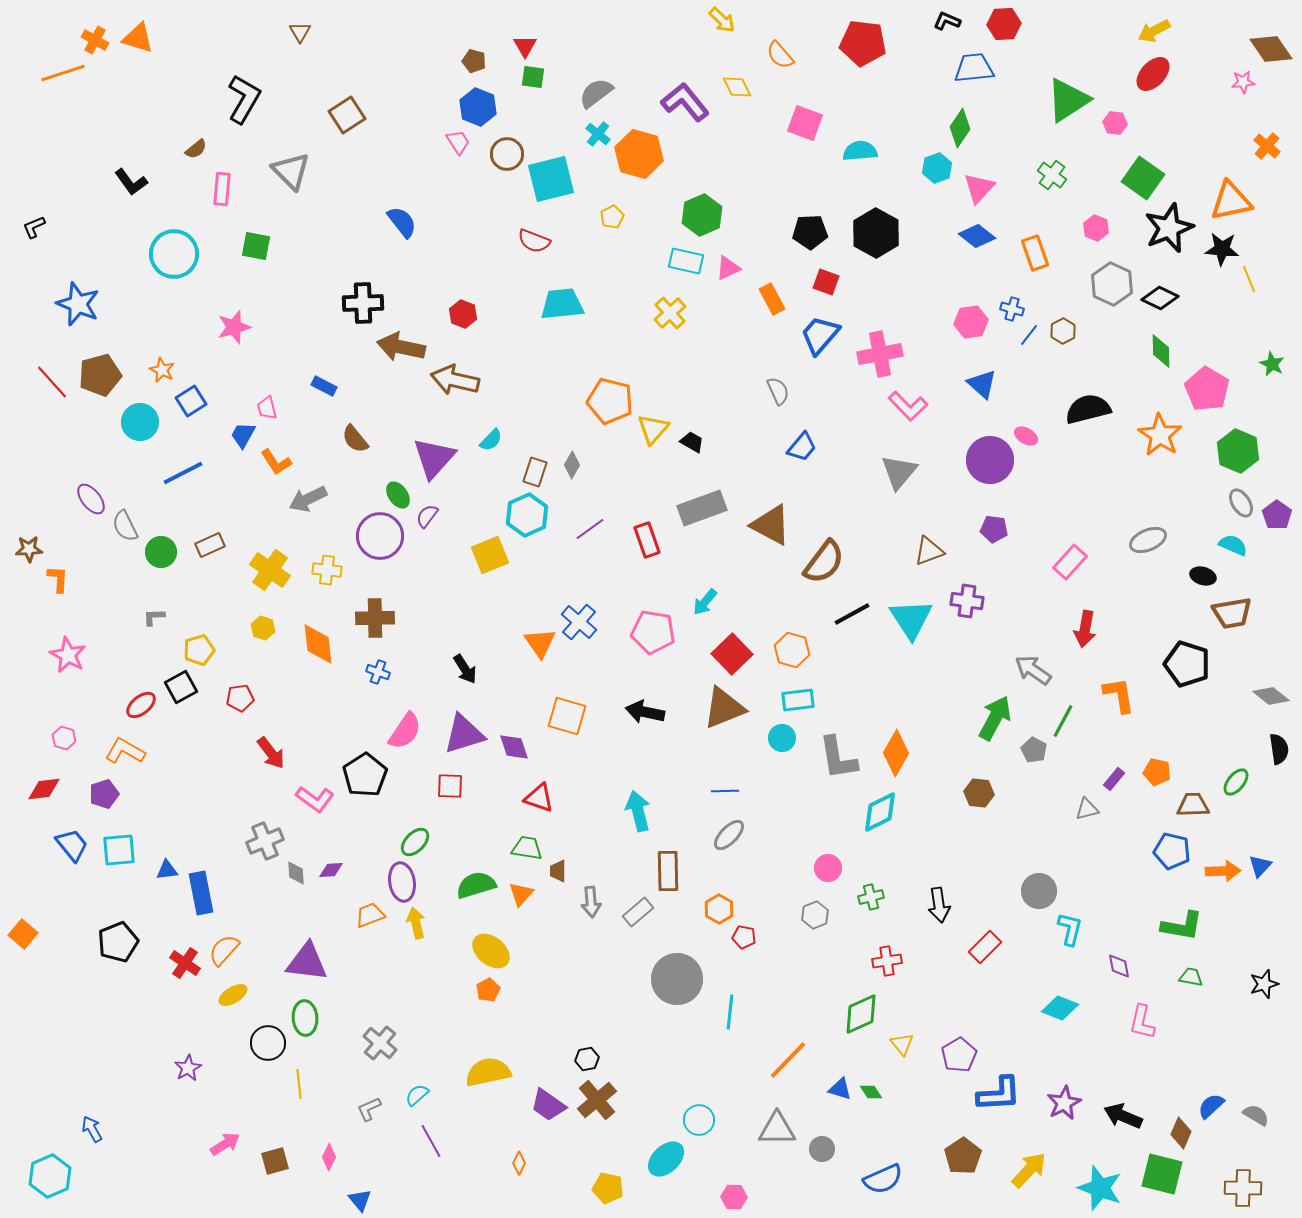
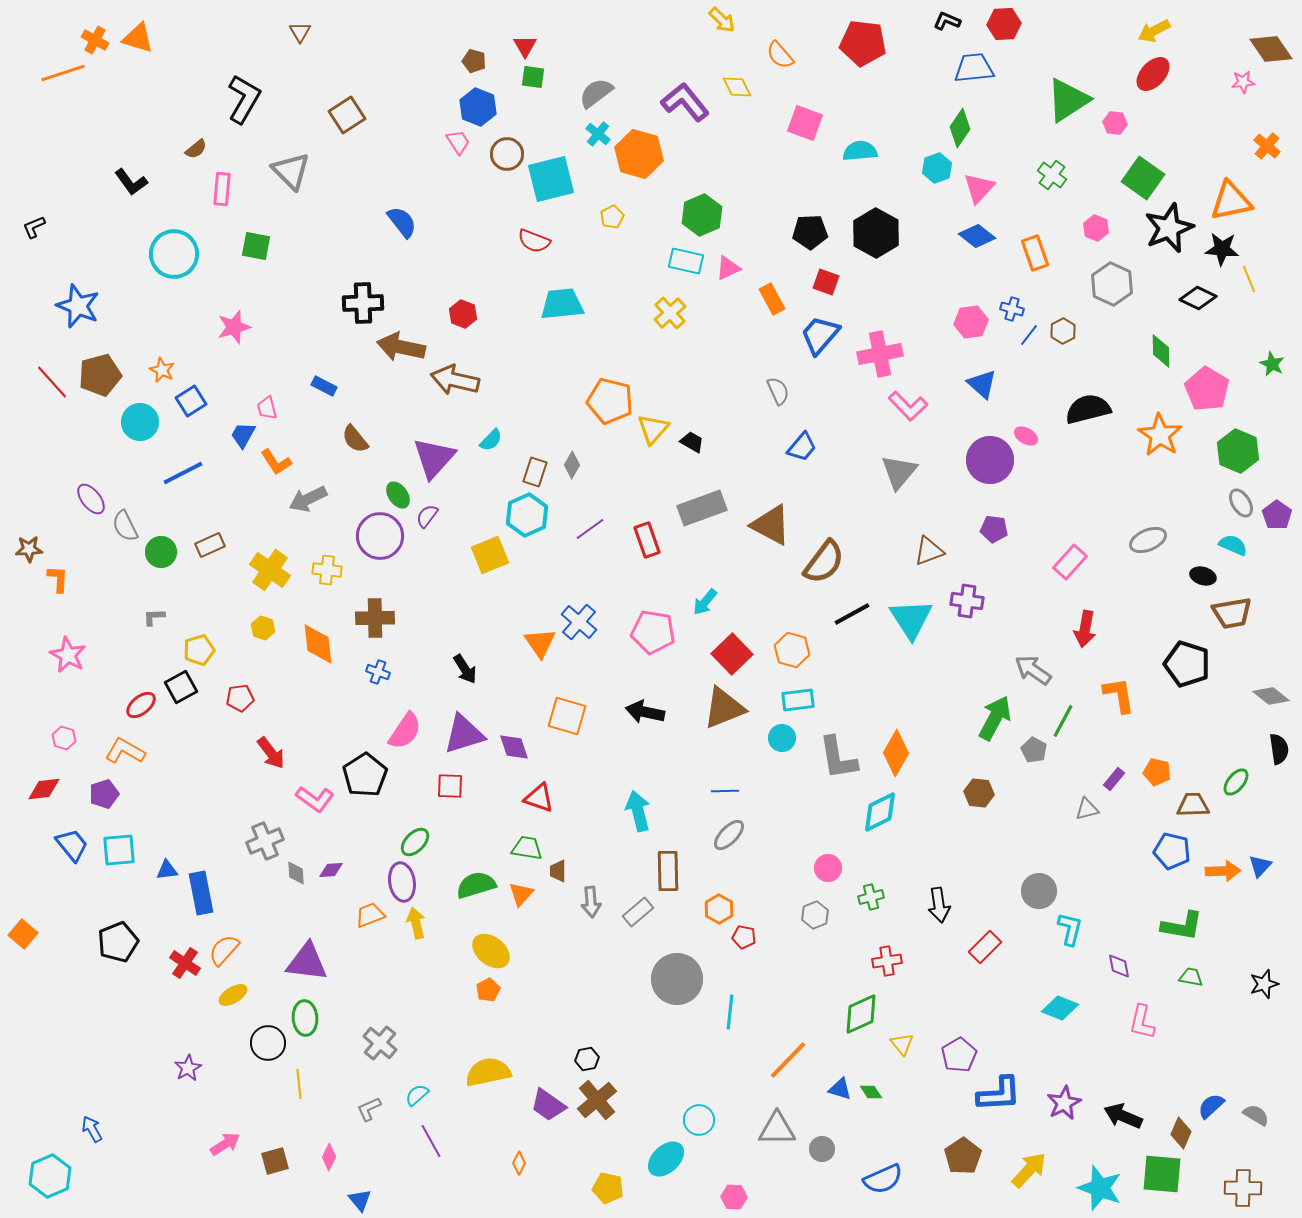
black diamond at (1160, 298): moved 38 px right
blue star at (78, 304): moved 2 px down
green square at (1162, 1174): rotated 9 degrees counterclockwise
